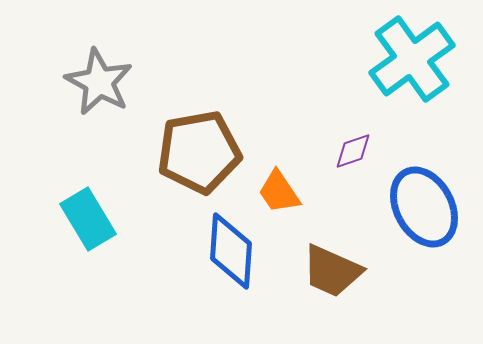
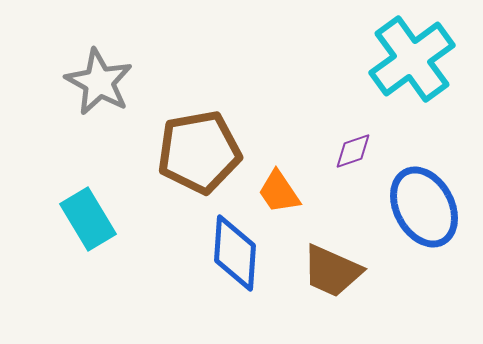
blue diamond: moved 4 px right, 2 px down
